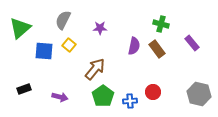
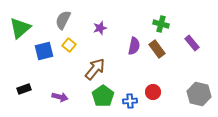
purple star: rotated 16 degrees counterclockwise
blue square: rotated 18 degrees counterclockwise
